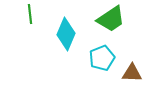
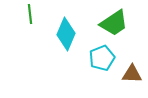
green trapezoid: moved 3 px right, 4 px down
brown triangle: moved 1 px down
